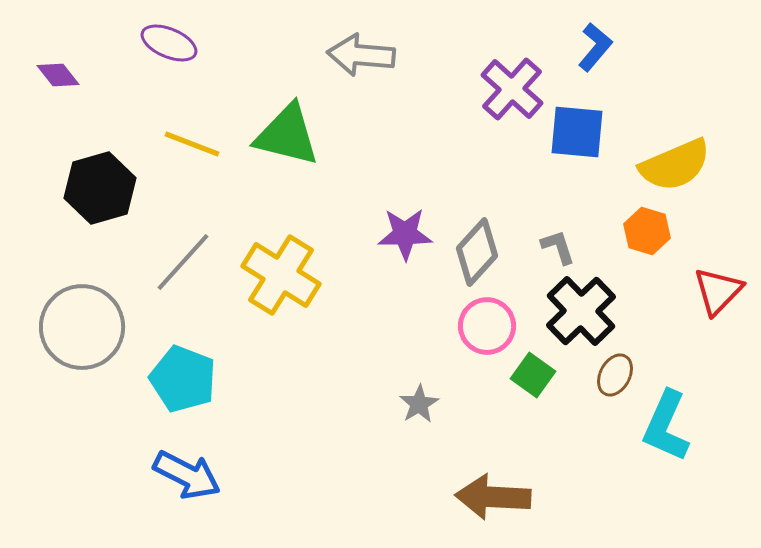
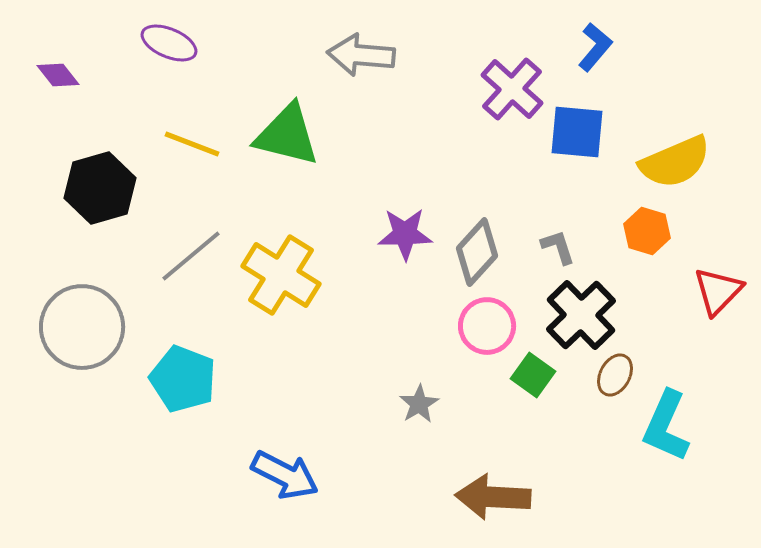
yellow semicircle: moved 3 px up
gray line: moved 8 px right, 6 px up; rotated 8 degrees clockwise
black cross: moved 4 px down
blue arrow: moved 98 px right
